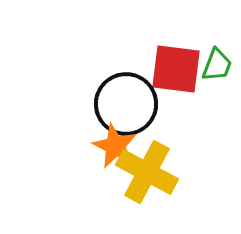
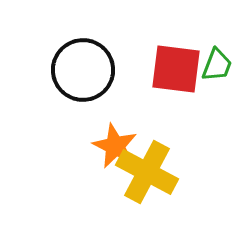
black circle: moved 43 px left, 34 px up
